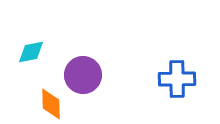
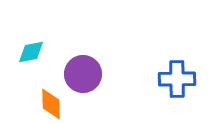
purple circle: moved 1 px up
